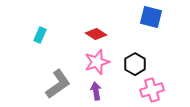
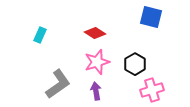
red diamond: moved 1 px left, 1 px up
